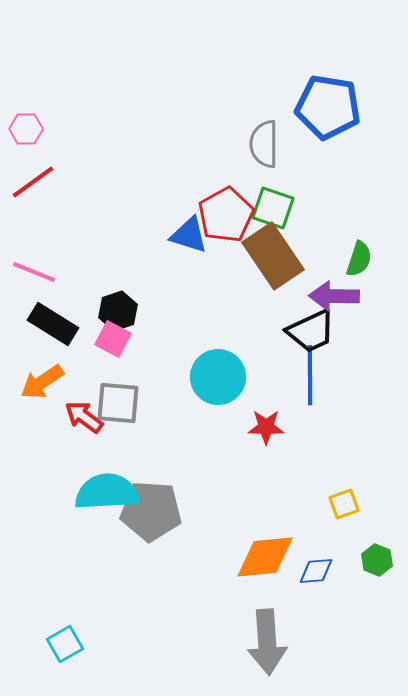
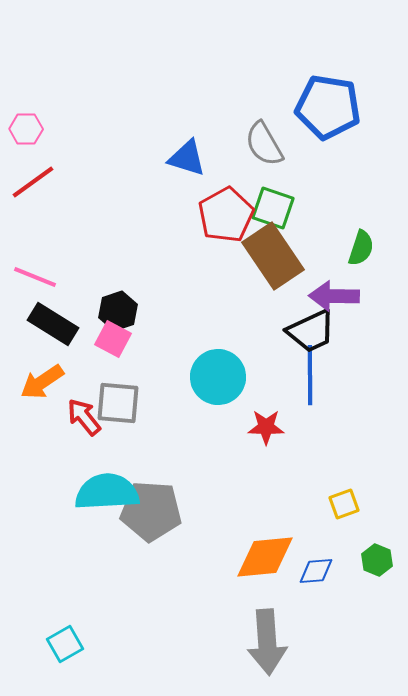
gray semicircle: rotated 30 degrees counterclockwise
blue triangle: moved 2 px left, 77 px up
green semicircle: moved 2 px right, 11 px up
pink line: moved 1 px right, 5 px down
red arrow: rotated 15 degrees clockwise
